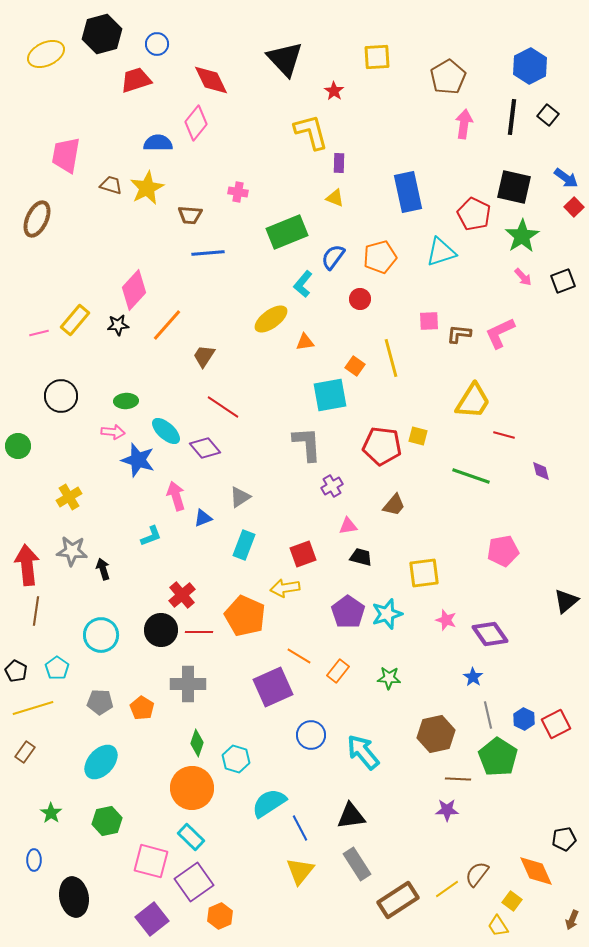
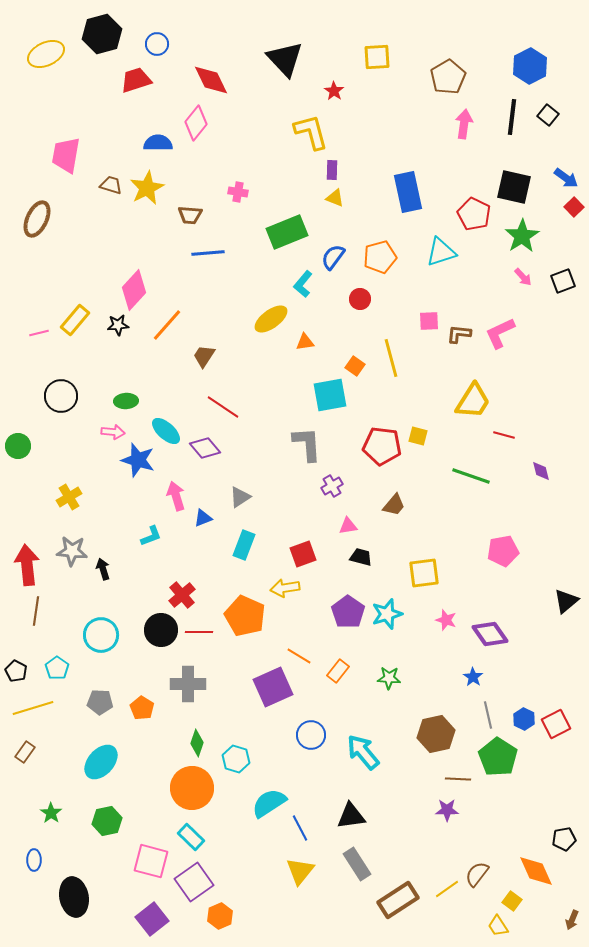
purple rectangle at (339, 163): moved 7 px left, 7 px down
